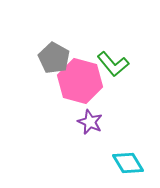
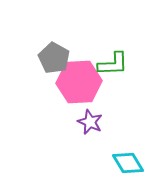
green L-shape: rotated 52 degrees counterclockwise
pink hexagon: moved 1 px left, 1 px down; rotated 18 degrees counterclockwise
